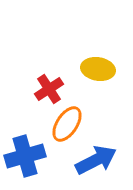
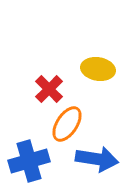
red cross: rotated 12 degrees counterclockwise
blue cross: moved 4 px right, 5 px down
blue arrow: moved 1 px right, 1 px up; rotated 36 degrees clockwise
